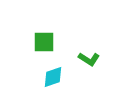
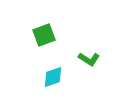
green square: moved 7 px up; rotated 20 degrees counterclockwise
